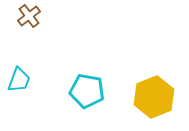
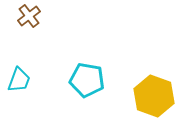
cyan pentagon: moved 11 px up
yellow hexagon: moved 1 px up; rotated 18 degrees counterclockwise
